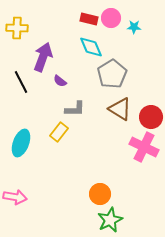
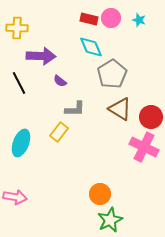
cyan star: moved 5 px right, 7 px up; rotated 16 degrees clockwise
purple arrow: moved 2 px left, 1 px up; rotated 72 degrees clockwise
black line: moved 2 px left, 1 px down
